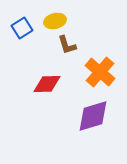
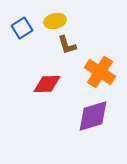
orange cross: rotated 8 degrees counterclockwise
